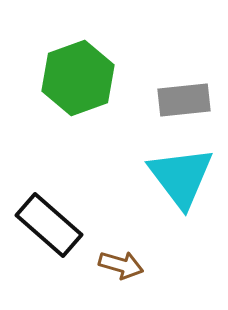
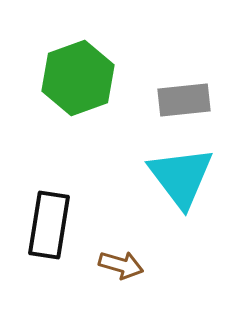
black rectangle: rotated 58 degrees clockwise
